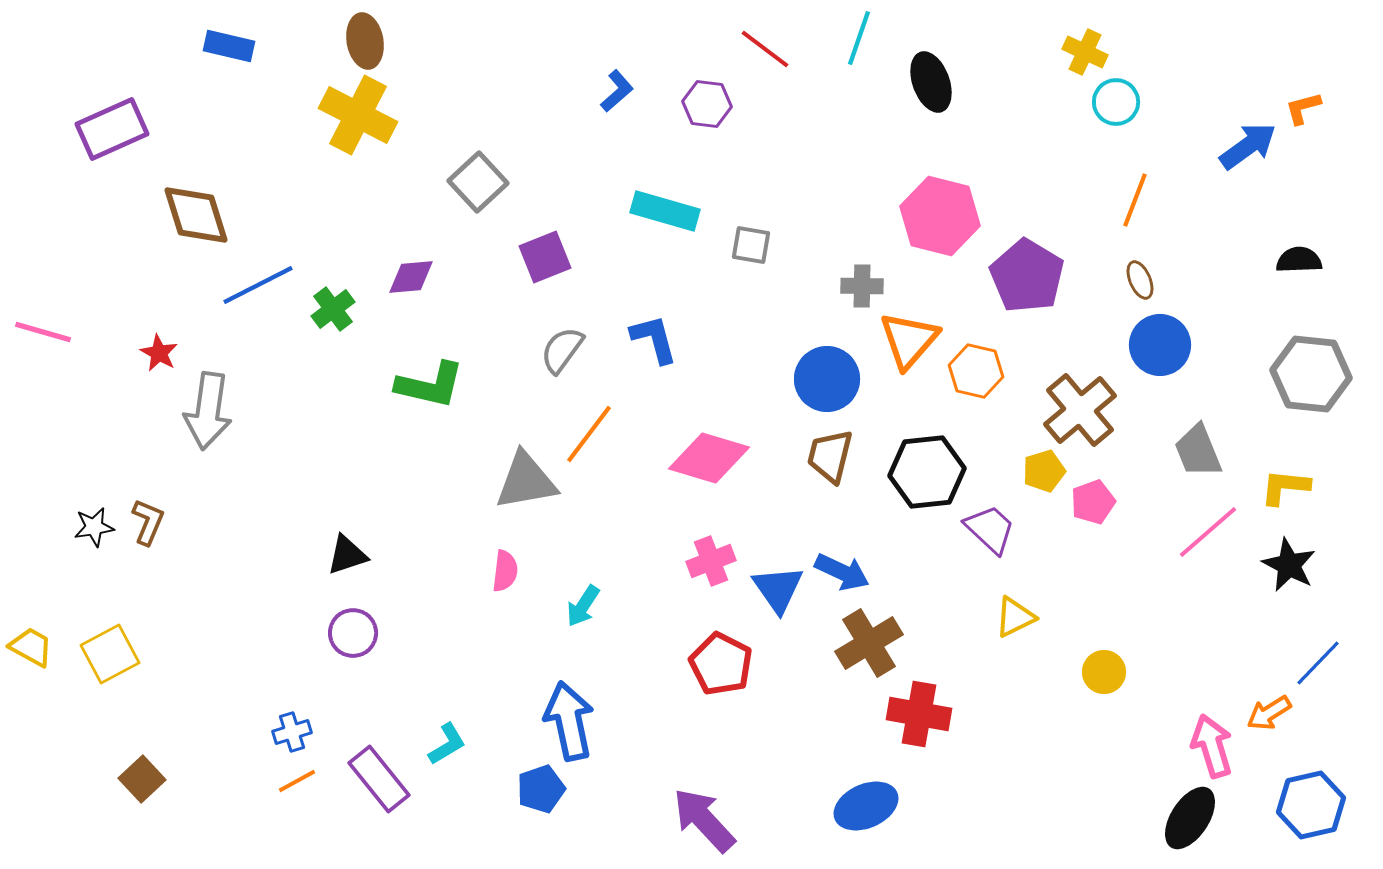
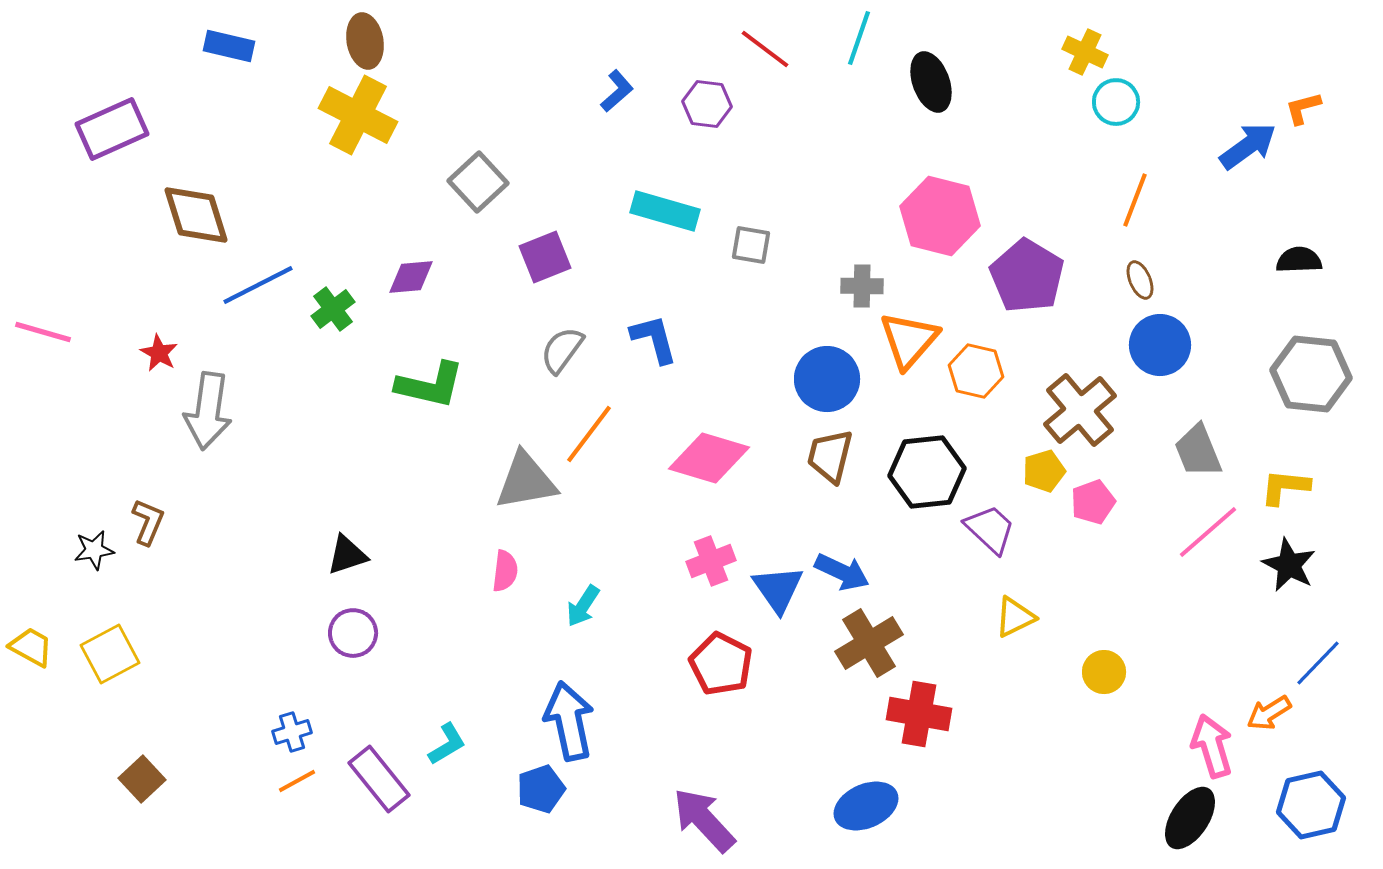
black star at (94, 527): moved 23 px down
